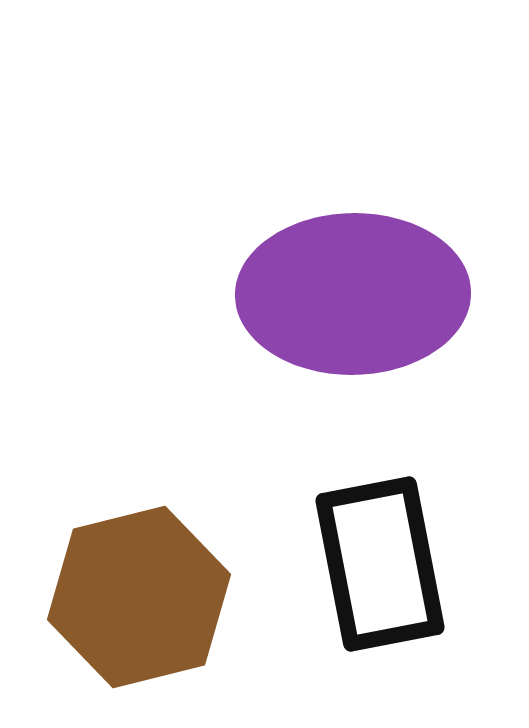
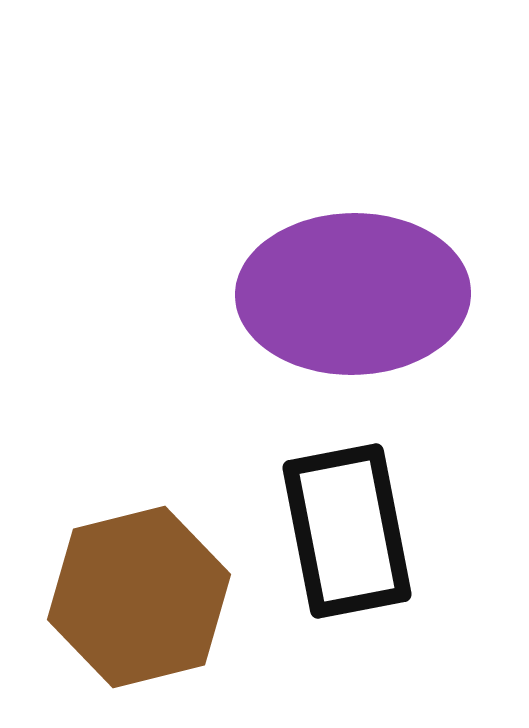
black rectangle: moved 33 px left, 33 px up
